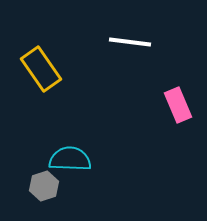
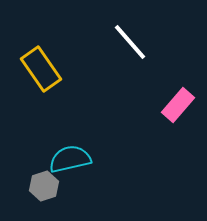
white line: rotated 42 degrees clockwise
pink rectangle: rotated 64 degrees clockwise
cyan semicircle: rotated 15 degrees counterclockwise
